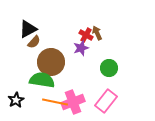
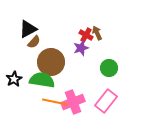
black star: moved 2 px left, 21 px up
